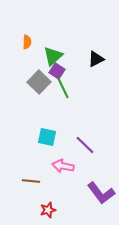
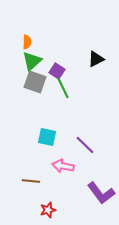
green triangle: moved 21 px left, 5 px down
gray square: moved 4 px left; rotated 25 degrees counterclockwise
